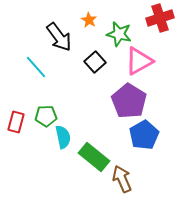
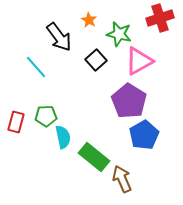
black square: moved 1 px right, 2 px up
